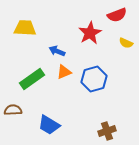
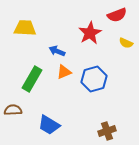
green rectangle: rotated 25 degrees counterclockwise
